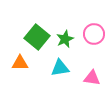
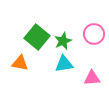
green star: moved 2 px left, 2 px down
orange triangle: rotated 12 degrees clockwise
cyan triangle: moved 4 px right, 4 px up
pink triangle: rotated 12 degrees counterclockwise
